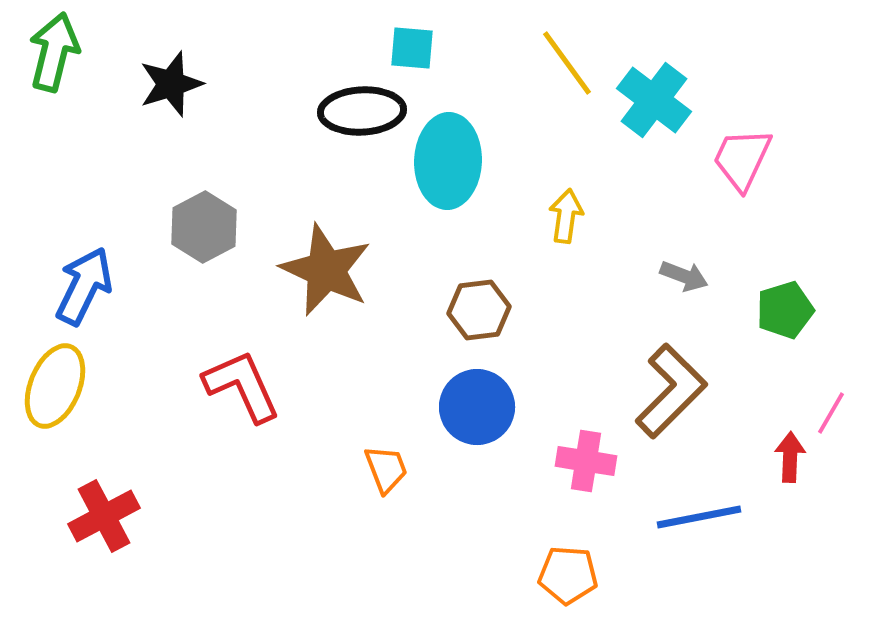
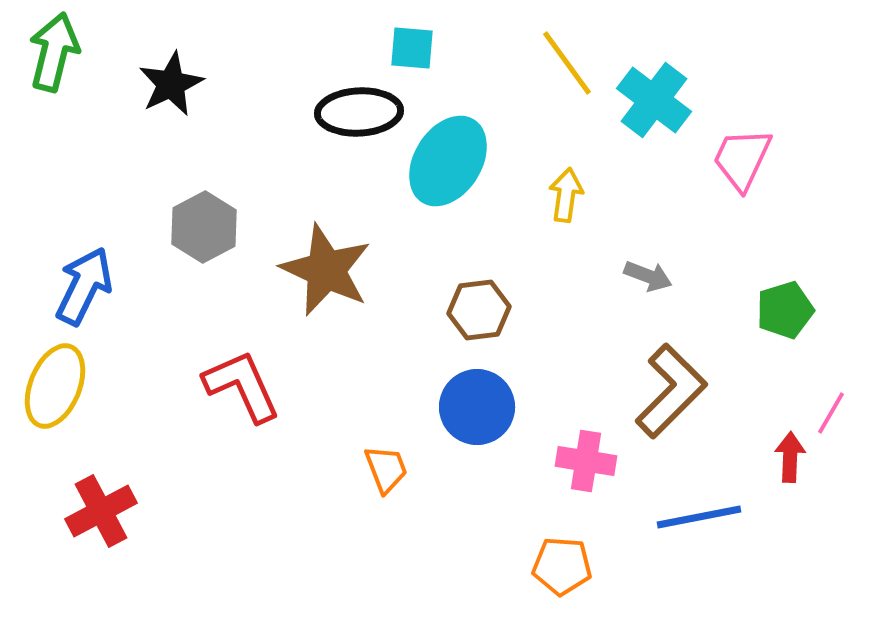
black star: rotated 8 degrees counterclockwise
black ellipse: moved 3 px left, 1 px down
cyan ellipse: rotated 30 degrees clockwise
yellow arrow: moved 21 px up
gray arrow: moved 36 px left
red cross: moved 3 px left, 5 px up
orange pentagon: moved 6 px left, 9 px up
